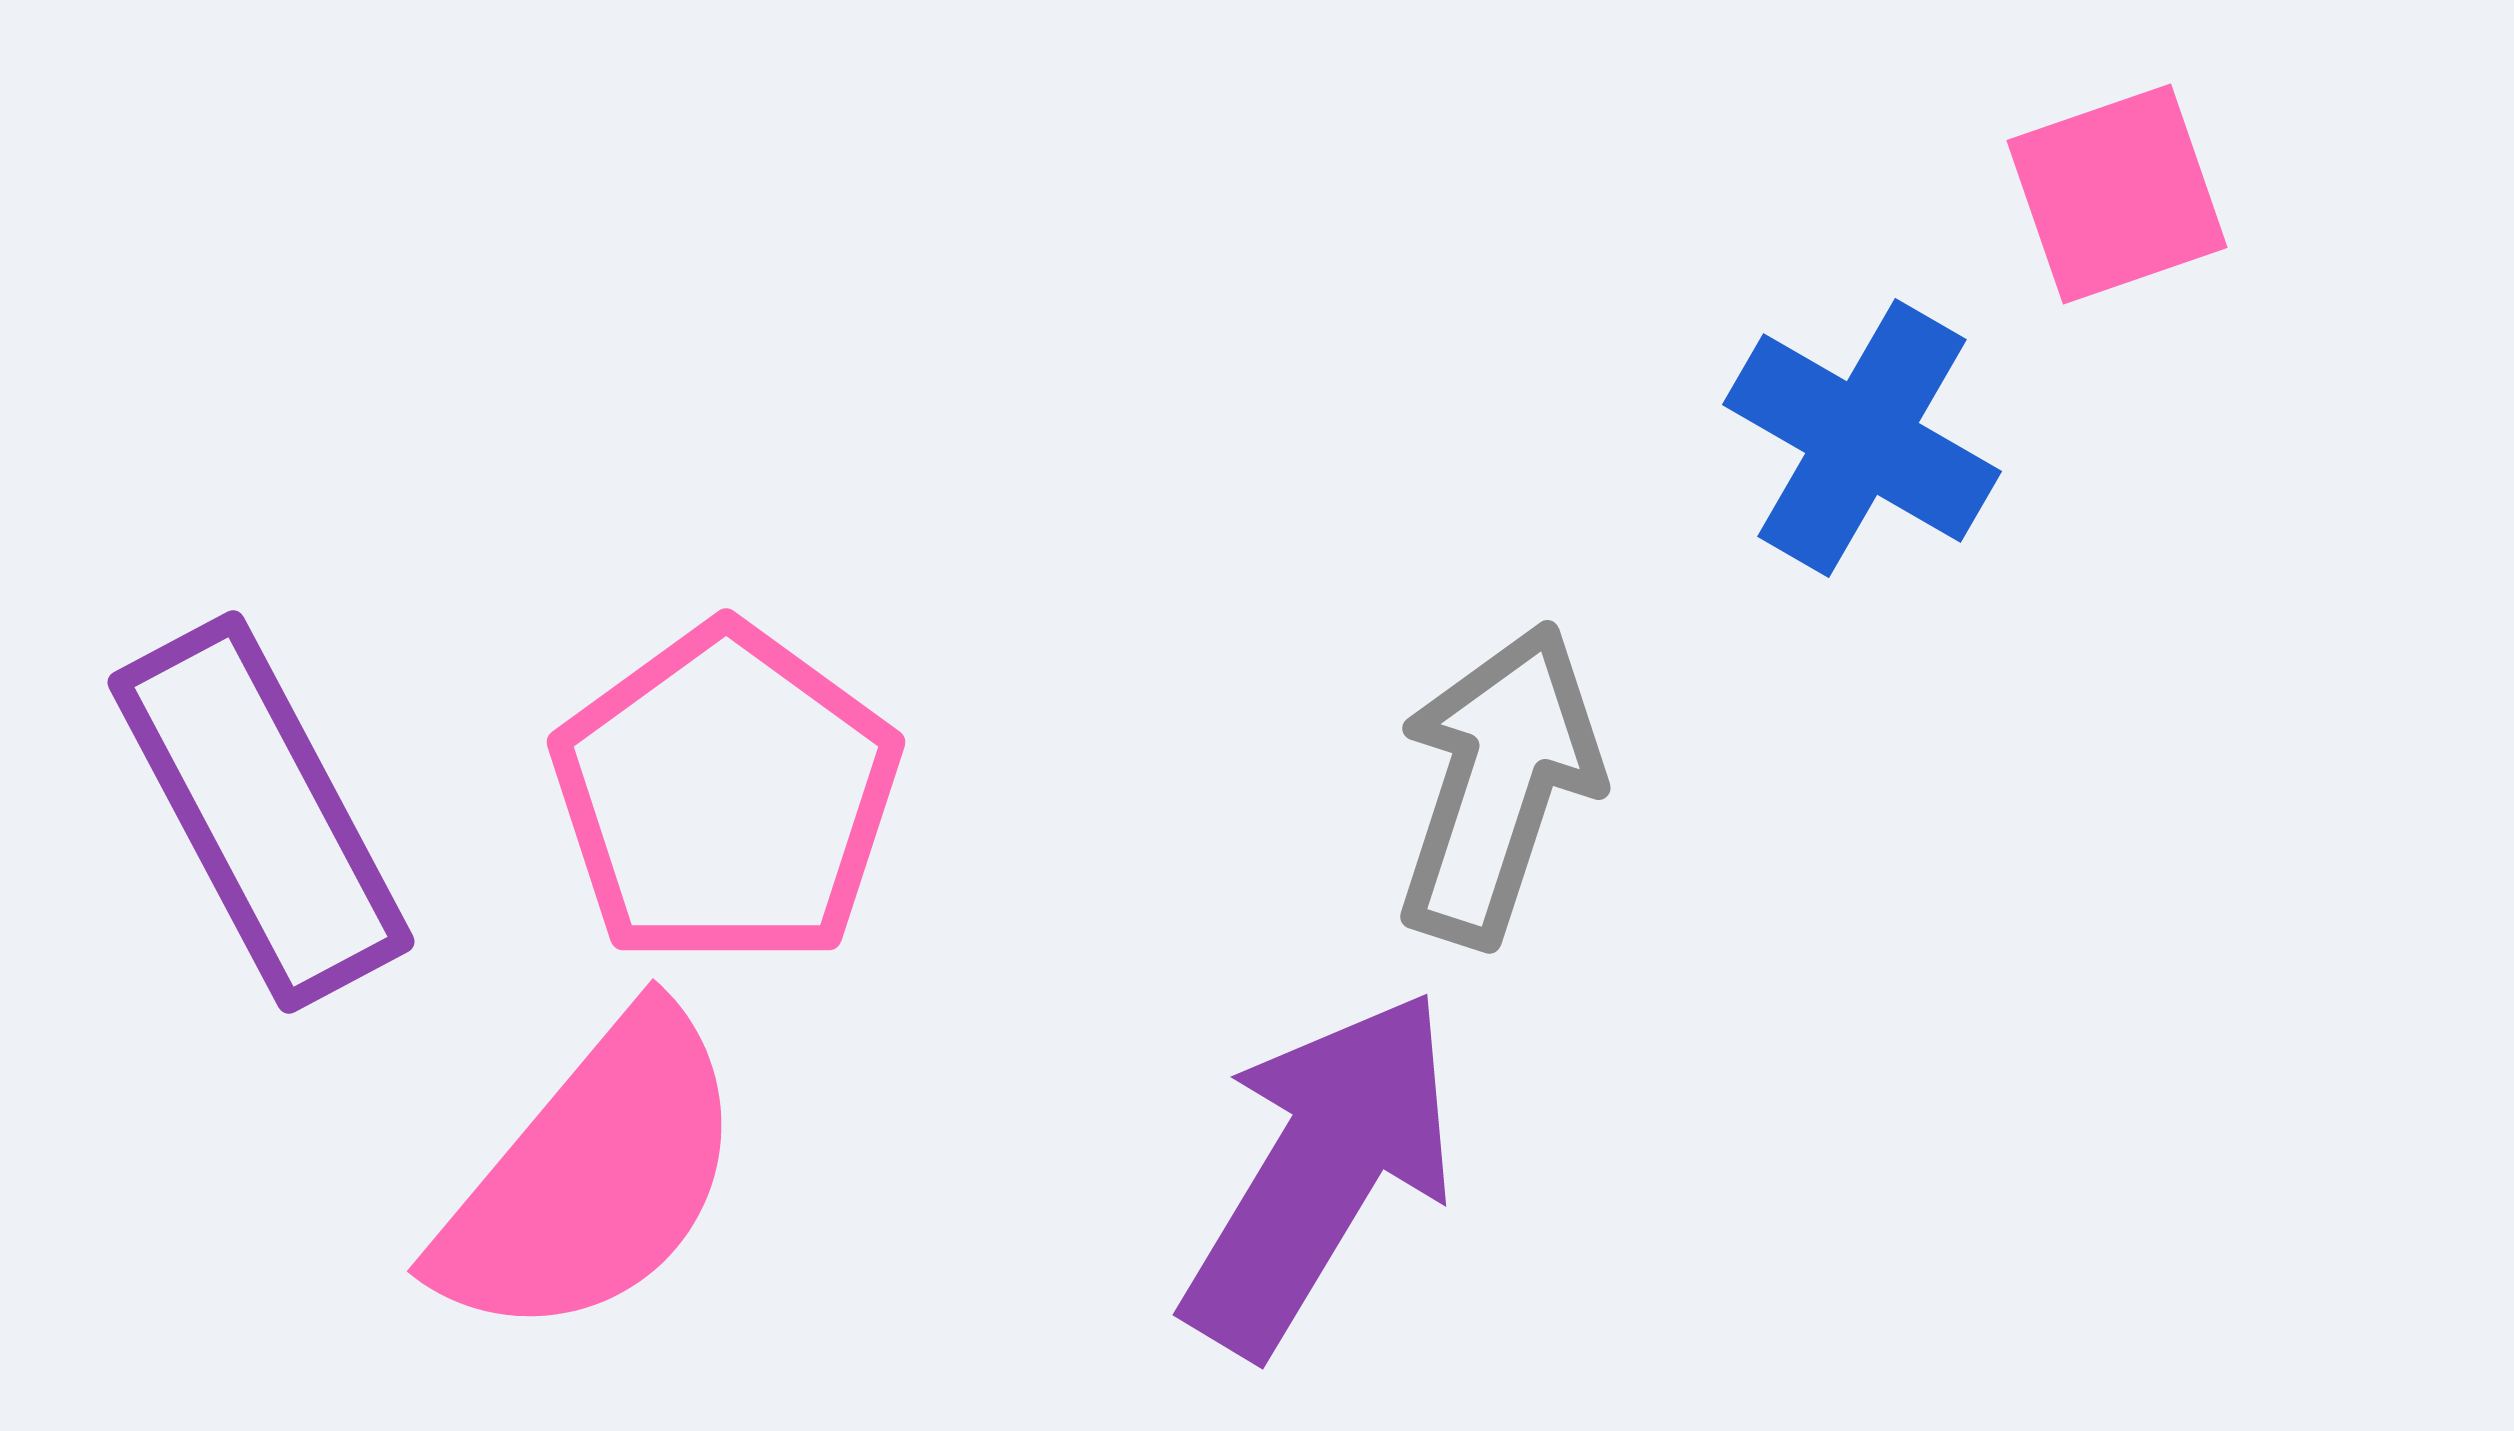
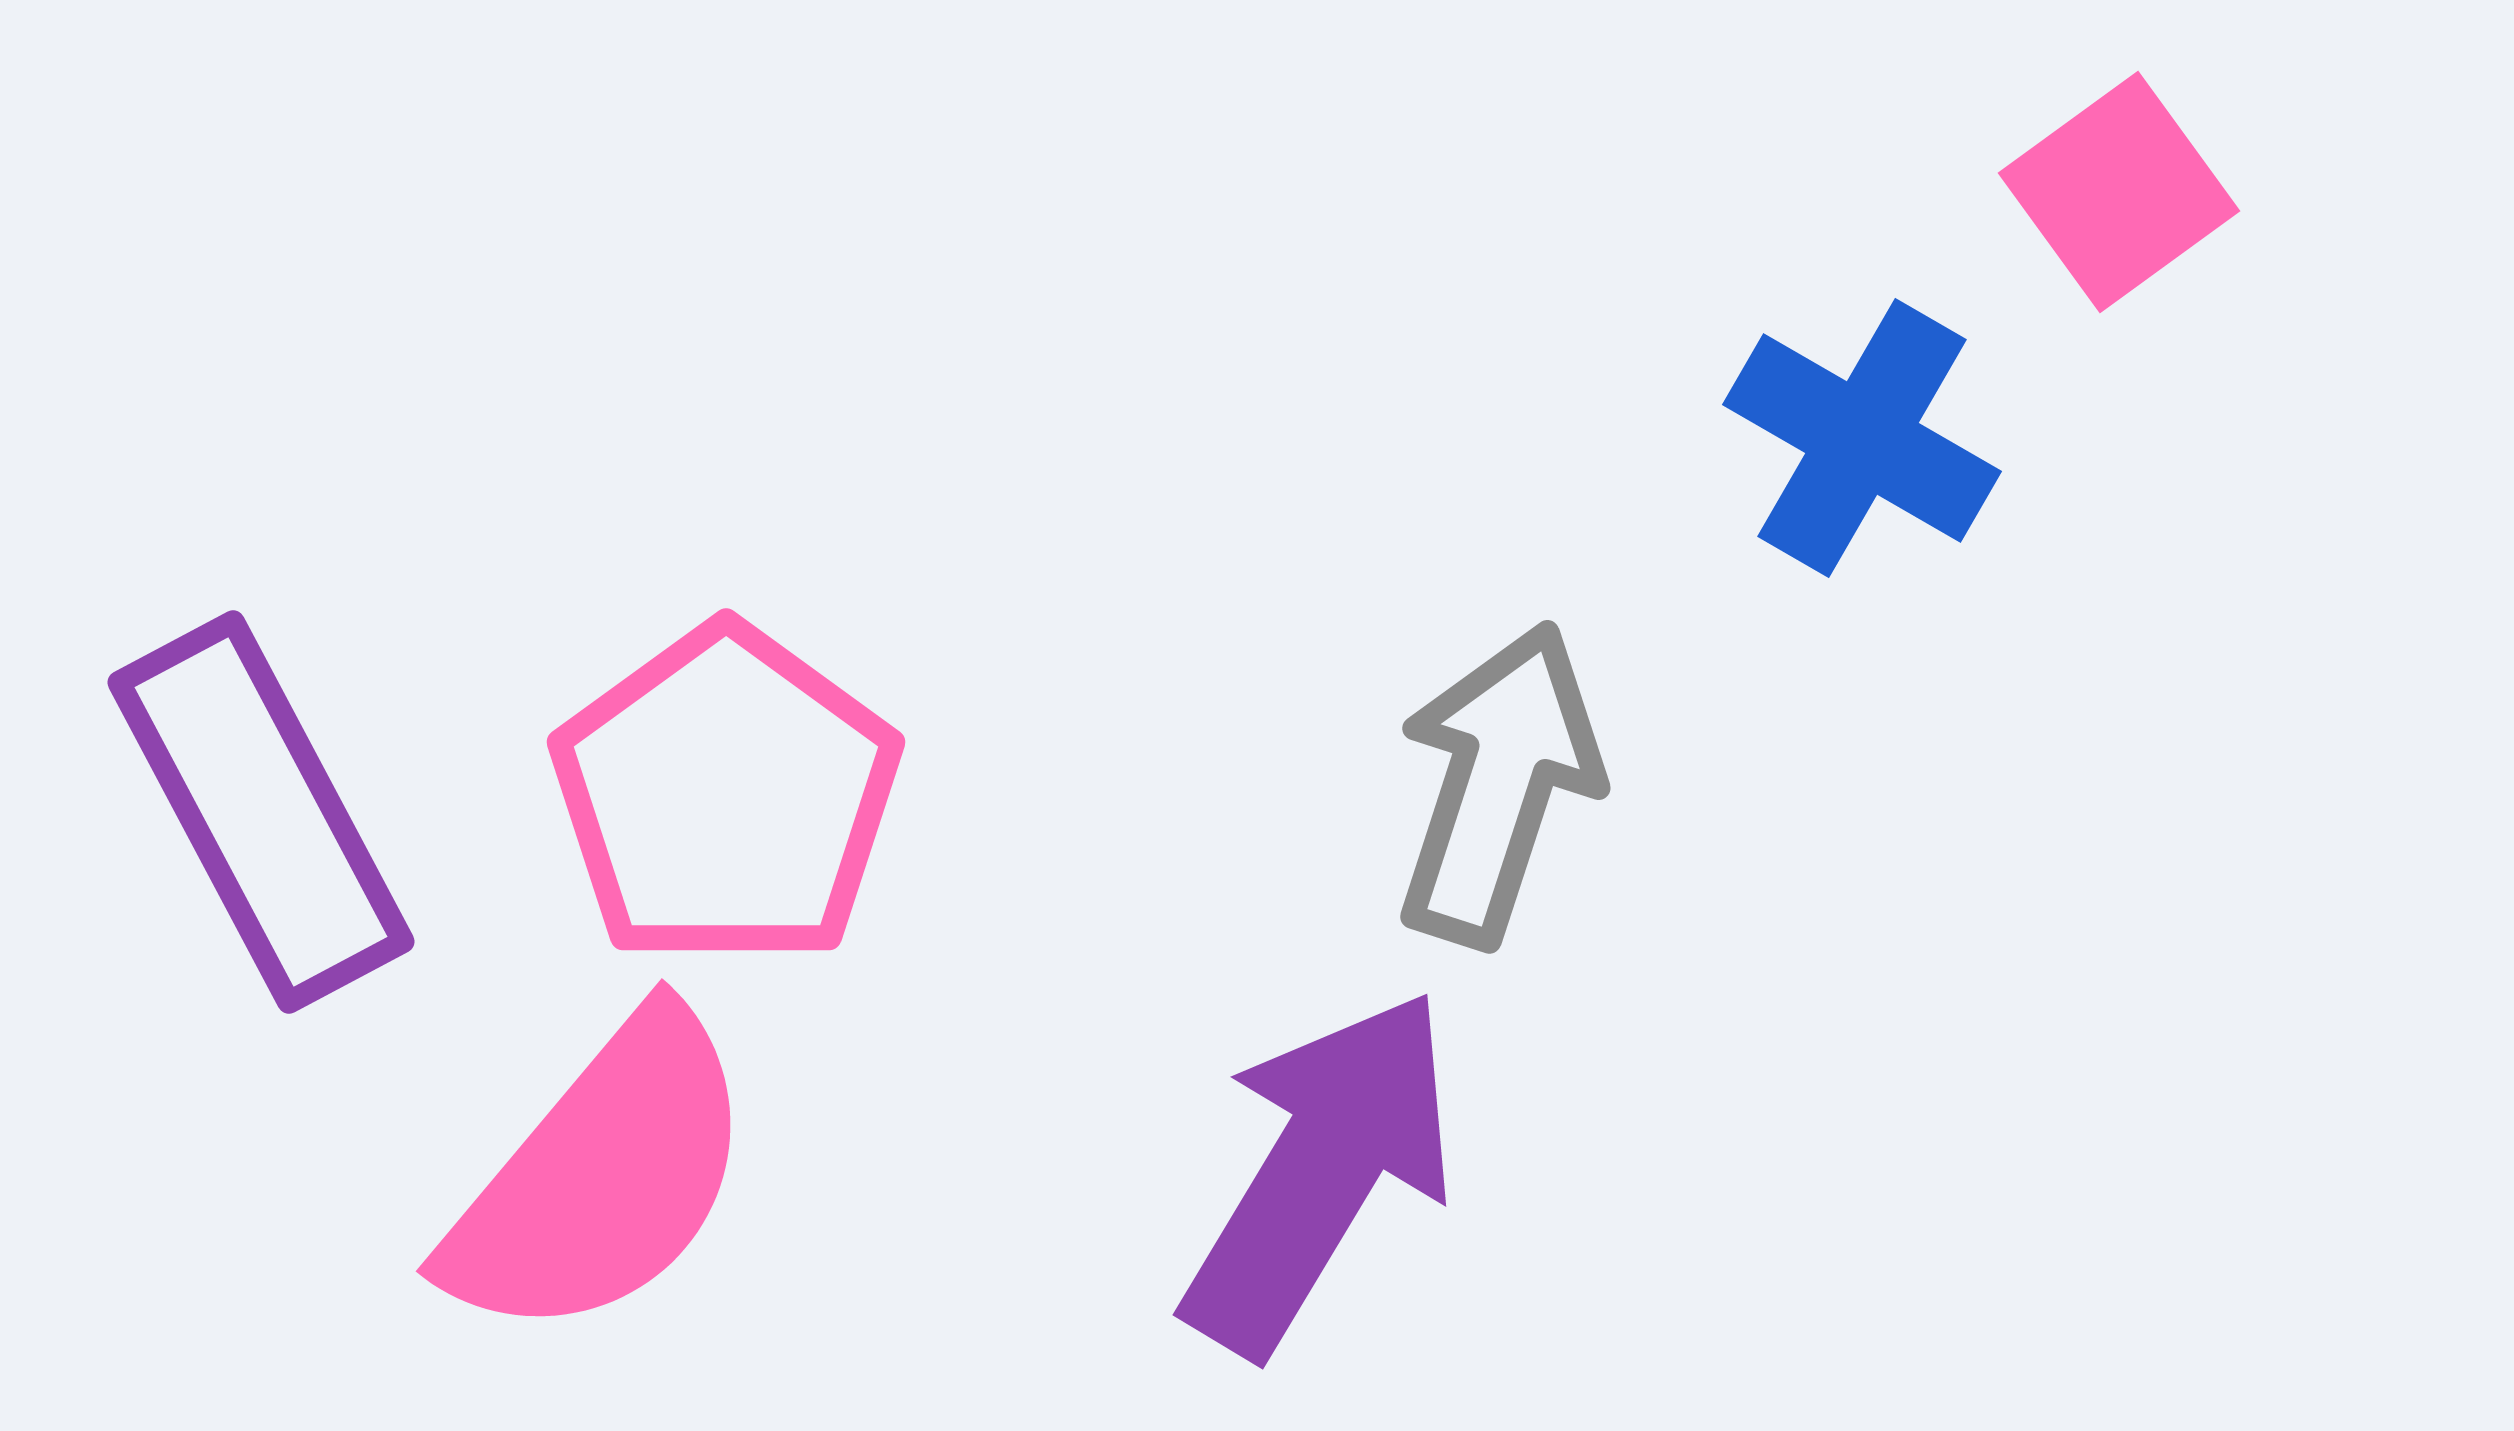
pink square: moved 2 px right, 2 px up; rotated 17 degrees counterclockwise
pink semicircle: moved 9 px right
